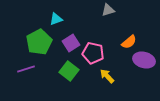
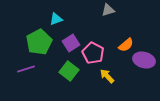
orange semicircle: moved 3 px left, 3 px down
pink pentagon: rotated 15 degrees clockwise
